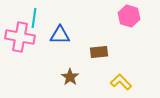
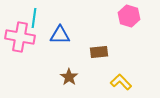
brown star: moved 1 px left
